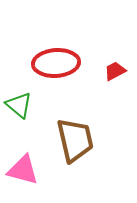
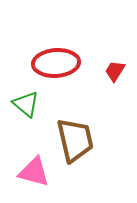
red trapezoid: rotated 30 degrees counterclockwise
green triangle: moved 7 px right, 1 px up
pink triangle: moved 11 px right, 2 px down
